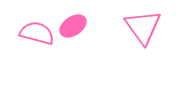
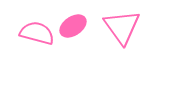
pink triangle: moved 21 px left
